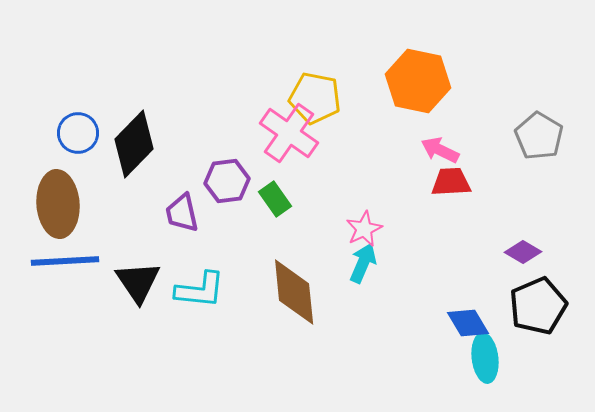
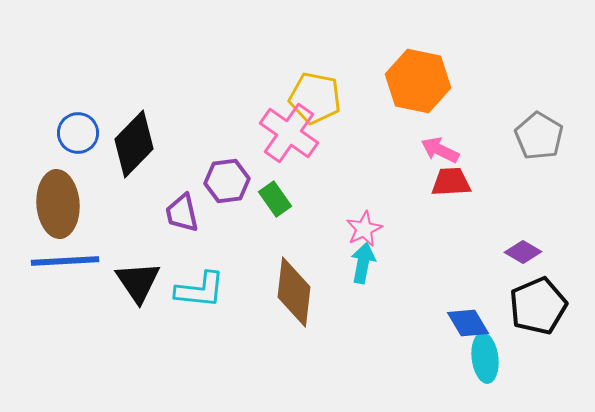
cyan arrow: rotated 12 degrees counterclockwise
brown diamond: rotated 12 degrees clockwise
